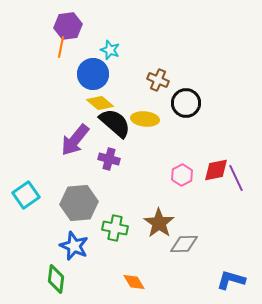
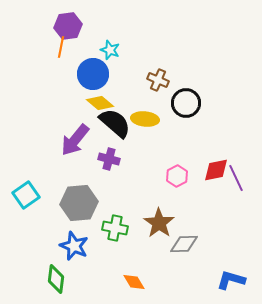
pink hexagon: moved 5 px left, 1 px down
